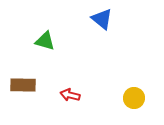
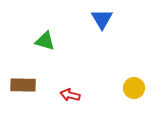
blue triangle: rotated 20 degrees clockwise
yellow circle: moved 10 px up
